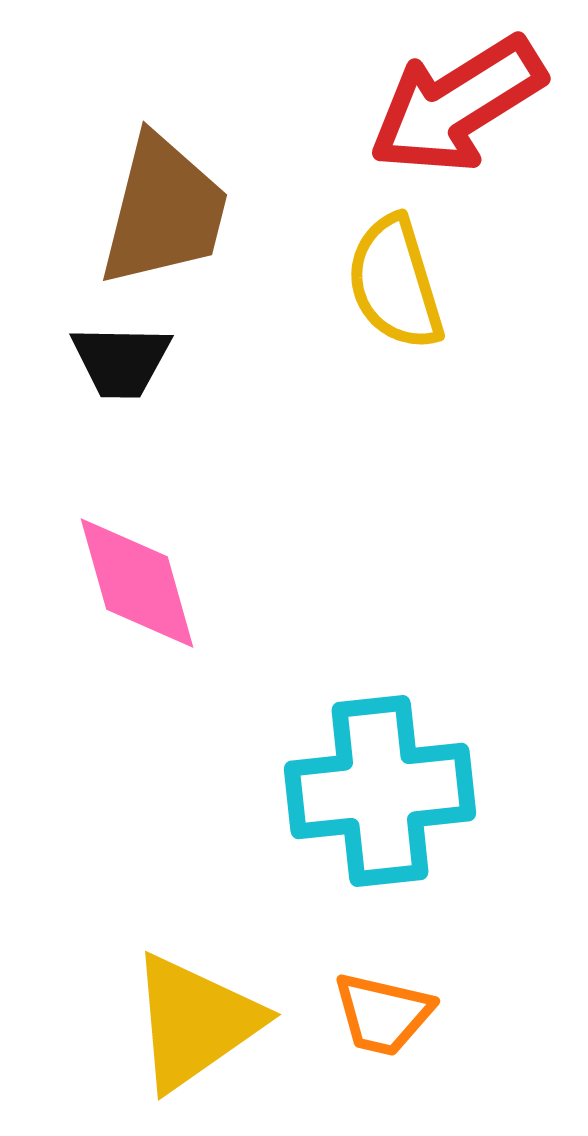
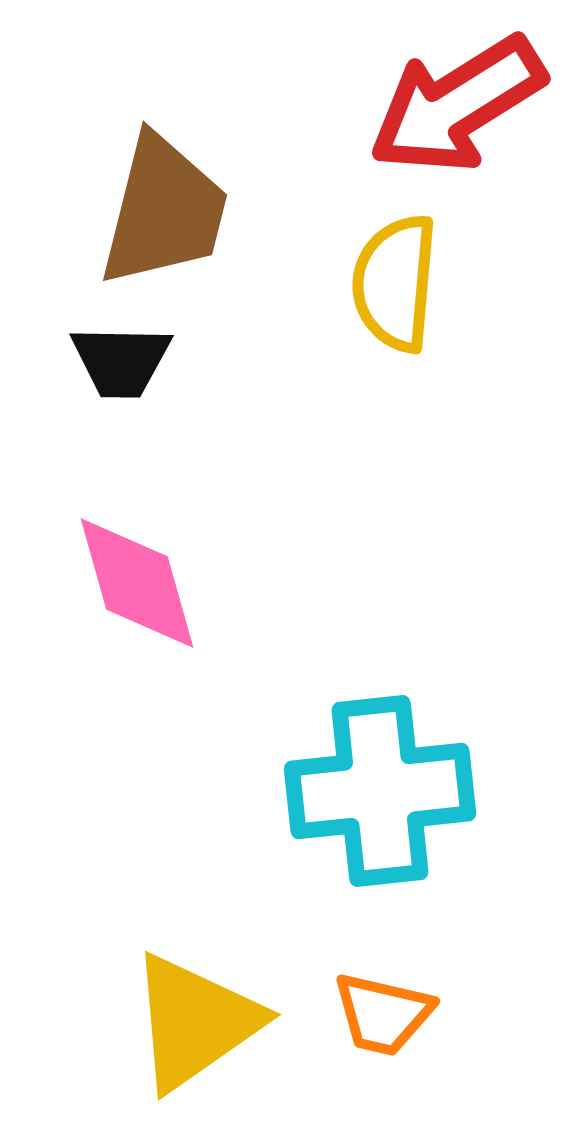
yellow semicircle: rotated 22 degrees clockwise
